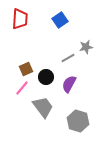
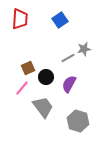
gray star: moved 2 px left, 2 px down
brown square: moved 2 px right, 1 px up
